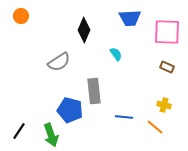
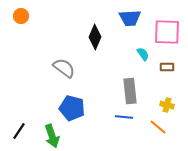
black diamond: moved 11 px right, 7 px down
cyan semicircle: moved 27 px right
gray semicircle: moved 5 px right, 6 px down; rotated 110 degrees counterclockwise
brown rectangle: rotated 24 degrees counterclockwise
gray rectangle: moved 36 px right
yellow cross: moved 3 px right
blue pentagon: moved 2 px right, 2 px up
orange line: moved 3 px right
green arrow: moved 1 px right, 1 px down
